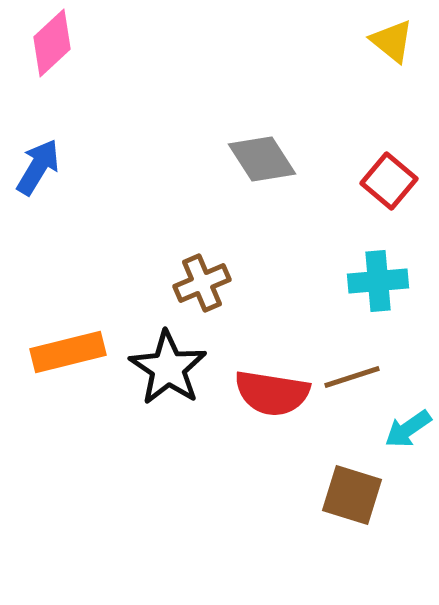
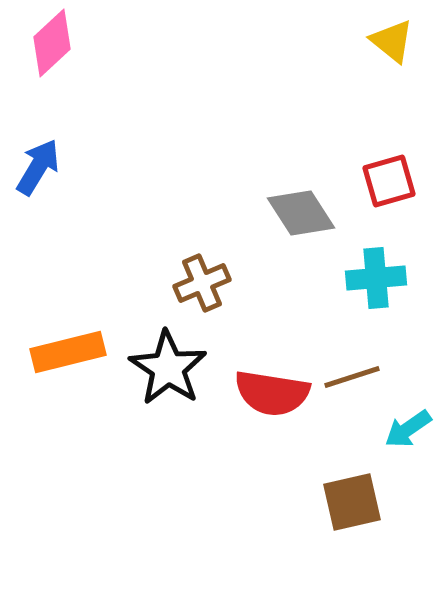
gray diamond: moved 39 px right, 54 px down
red square: rotated 34 degrees clockwise
cyan cross: moved 2 px left, 3 px up
brown square: moved 7 px down; rotated 30 degrees counterclockwise
